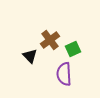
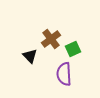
brown cross: moved 1 px right, 1 px up
